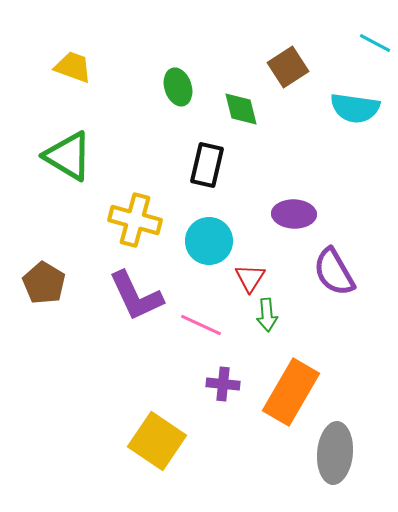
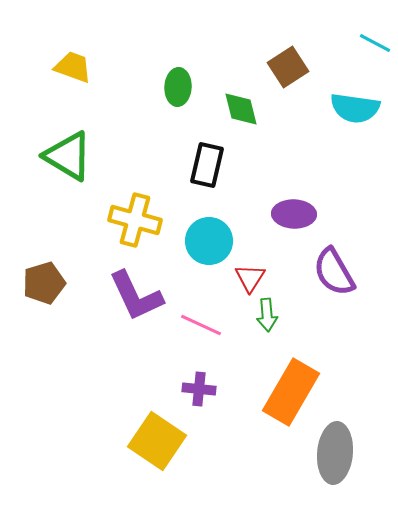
green ellipse: rotated 21 degrees clockwise
brown pentagon: rotated 24 degrees clockwise
purple cross: moved 24 px left, 5 px down
